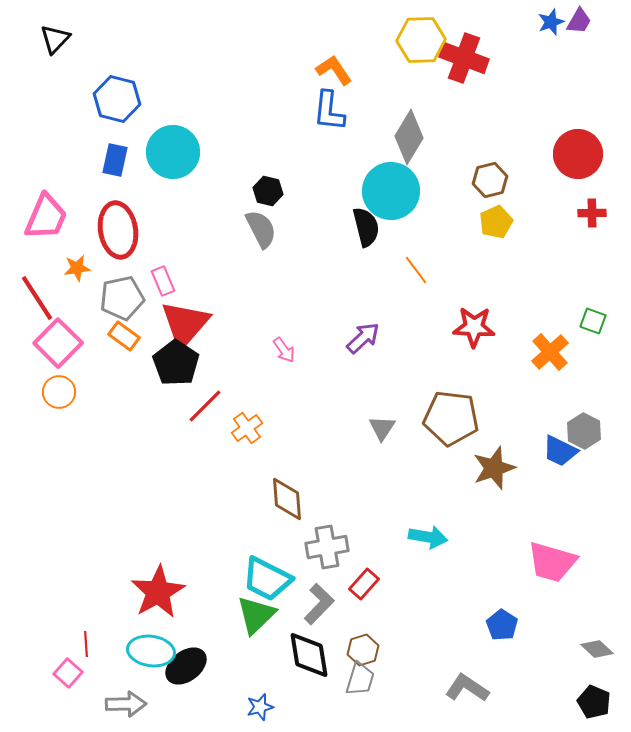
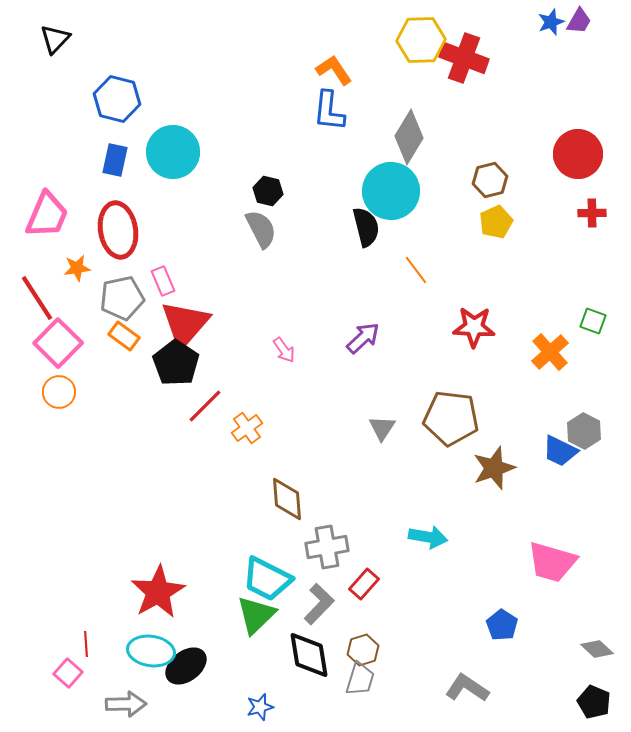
pink trapezoid at (46, 217): moved 1 px right, 2 px up
